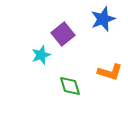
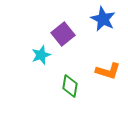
blue star: rotated 25 degrees counterclockwise
orange L-shape: moved 2 px left, 1 px up
green diamond: rotated 25 degrees clockwise
